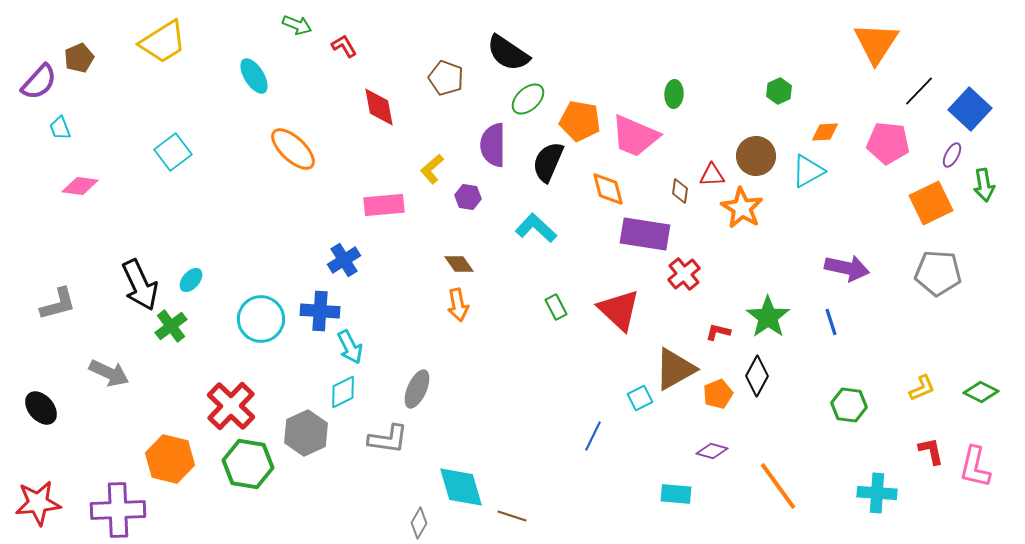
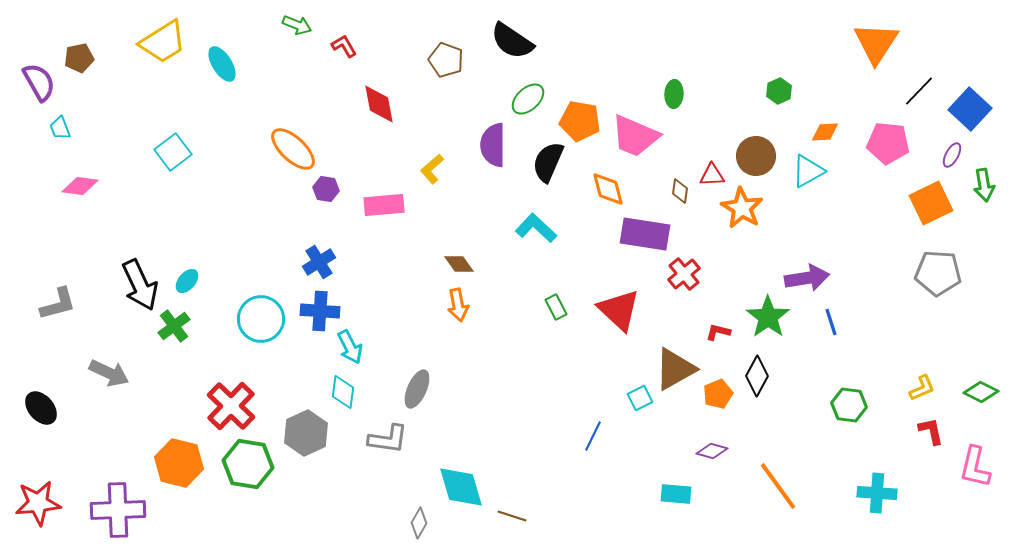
black semicircle at (508, 53): moved 4 px right, 12 px up
brown pentagon at (79, 58): rotated 12 degrees clockwise
cyan ellipse at (254, 76): moved 32 px left, 12 px up
brown pentagon at (446, 78): moved 18 px up
purple semicircle at (39, 82): rotated 72 degrees counterclockwise
red diamond at (379, 107): moved 3 px up
purple hexagon at (468, 197): moved 142 px left, 8 px up
blue cross at (344, 260): moved 25 px left, 2 px down
purple arrow at (847, 268): moved 40 px left, 10 px down; rotated 21 degrees counterclockwise
cyan ellipse at (191, 280): moved 4 px left, 1 px down
green cross at (171, 326): moved 3 px right
cyan diamond at (343, 392): rotated 56 degrees counterclockwise
red L-shape at (931, 451): moved 20 px up
orange hexagon at (170, 459): moved 9 px right, 4 px down
